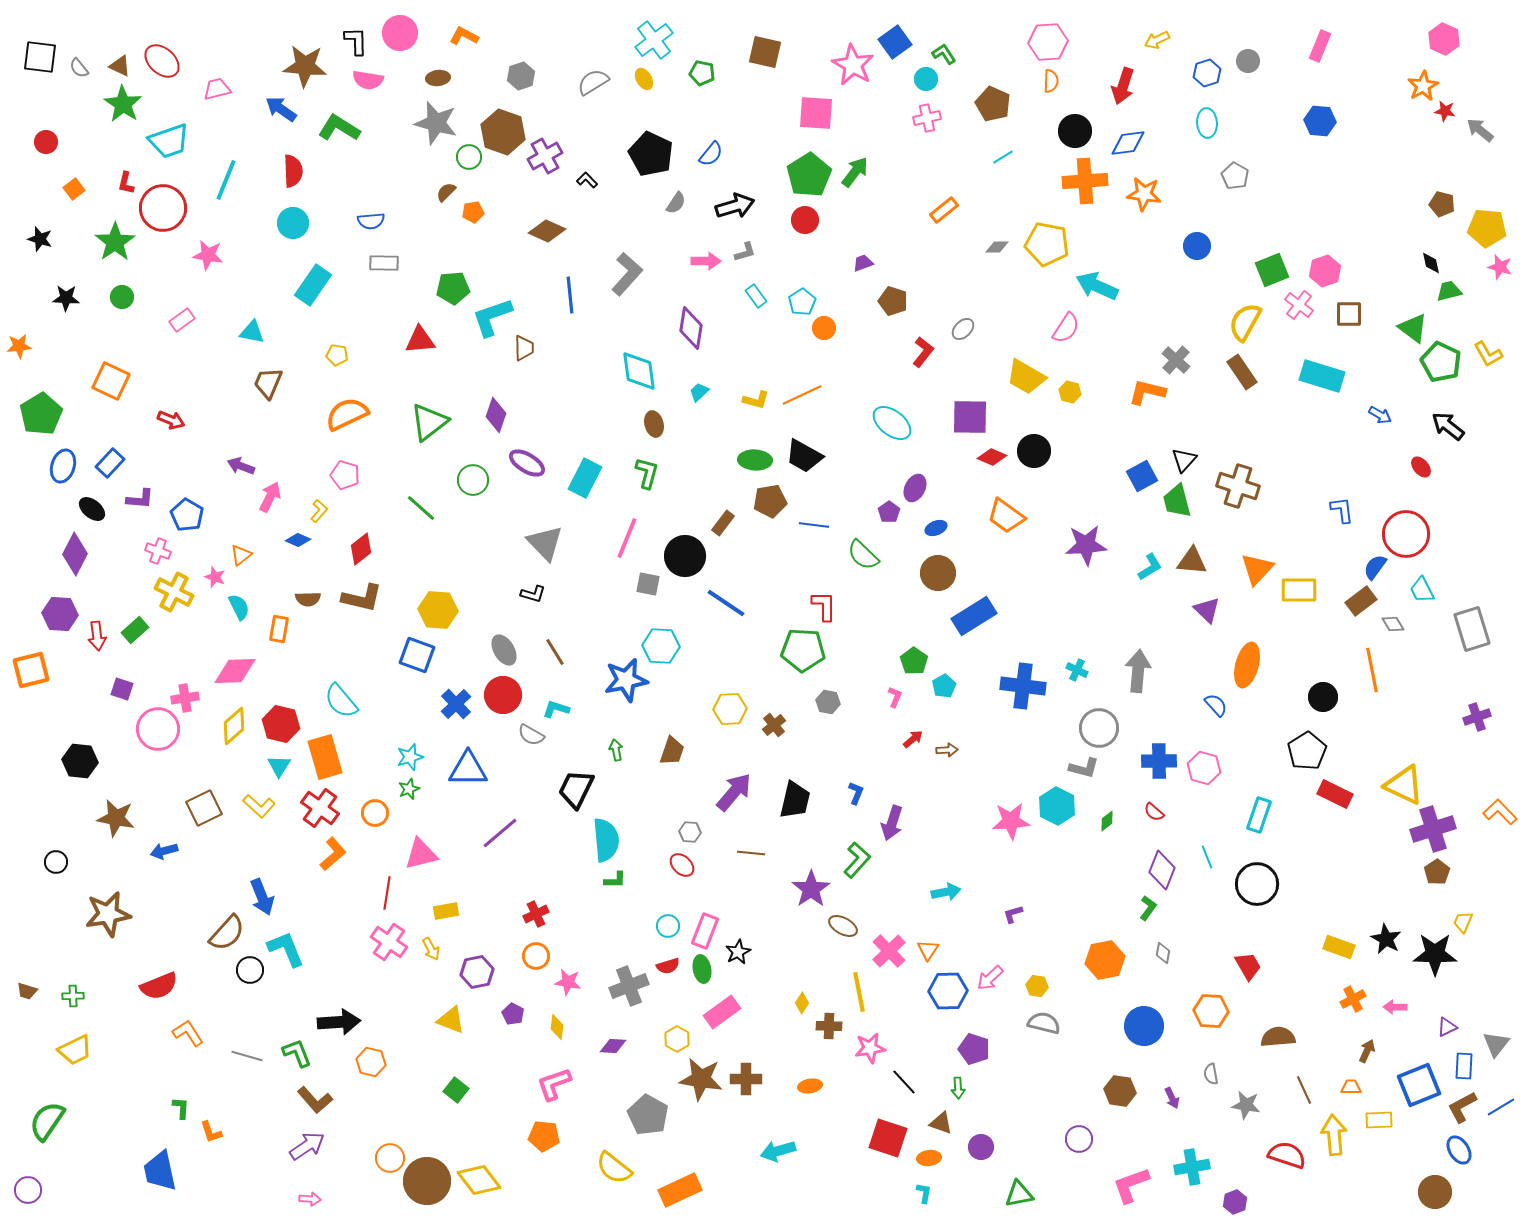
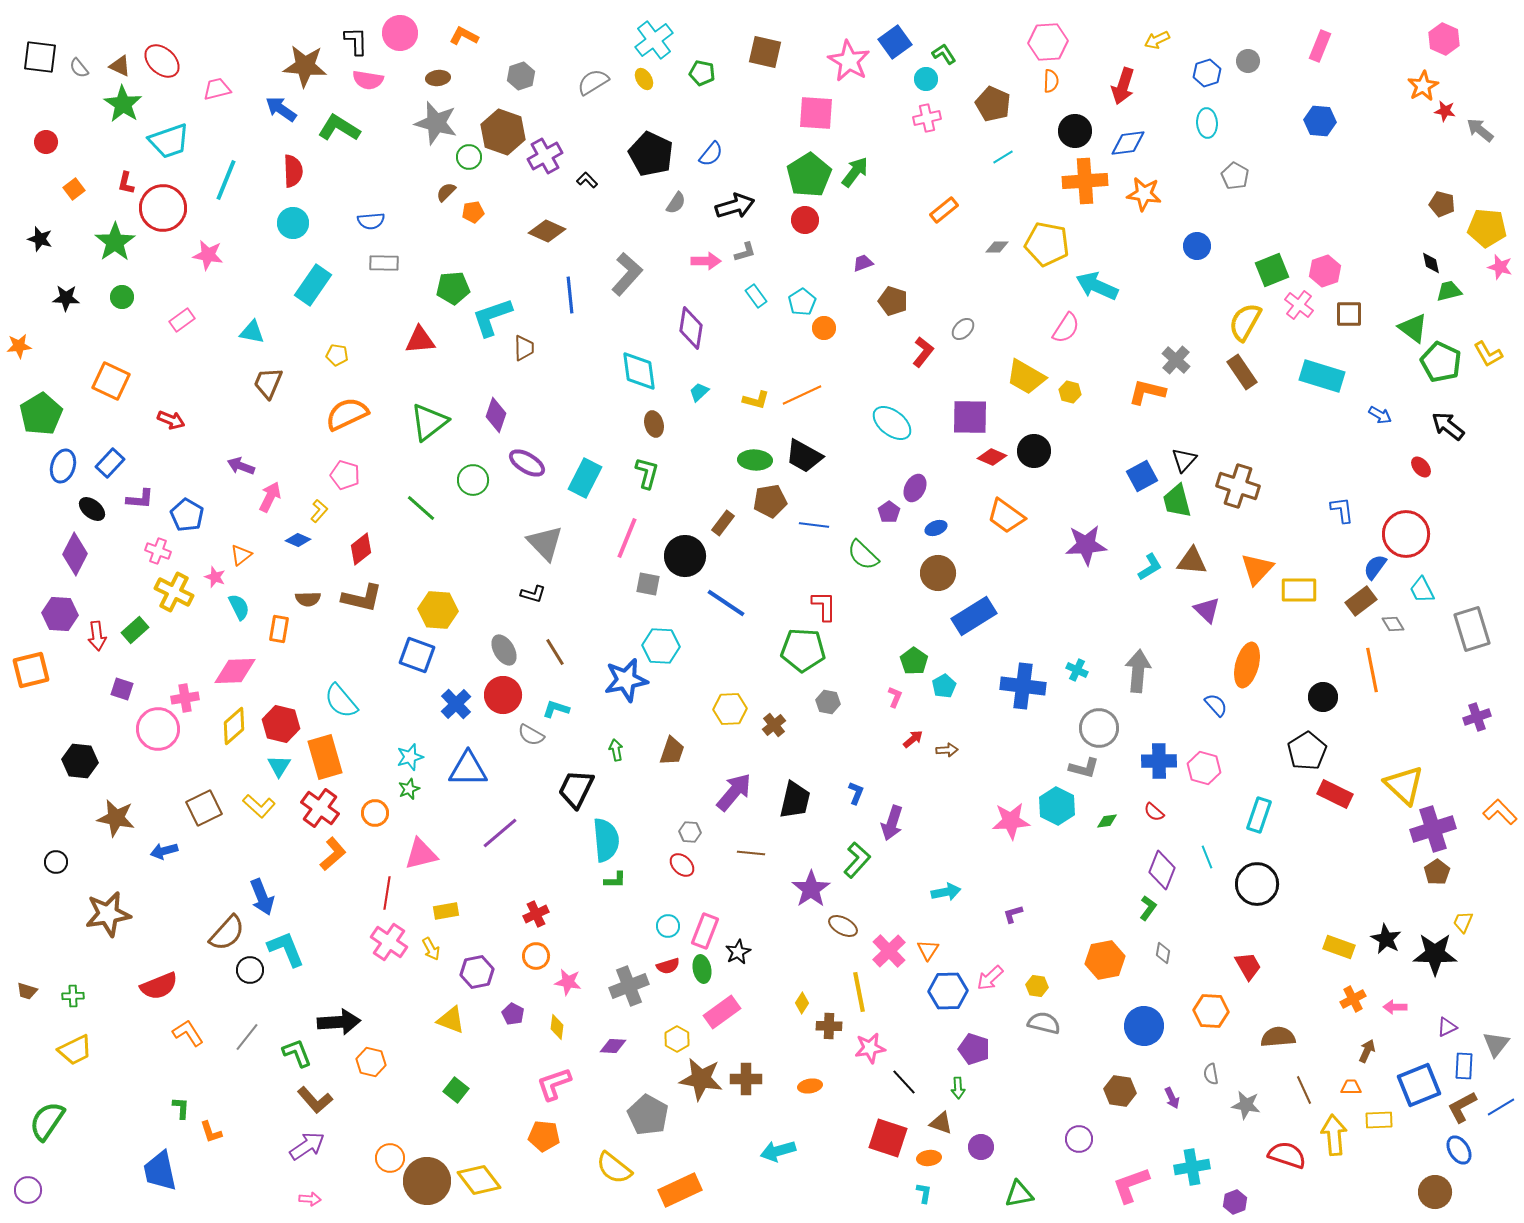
pink star at (853, 65): moved 4 px left, 4 px up
yellow triangle at (1404, 785): rotated 18 degrees clockwise
green diamond at (1107, 821): rotated 30 degrees clockwise
gray line at (247, 1056): moved 19 px up; rotated 68 degrees counterclockwise
